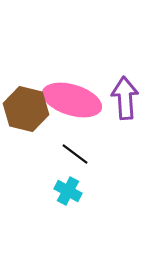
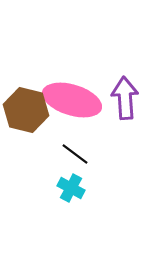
brown hexagon: moved 1 px down
cyan cross: moved 3 px right, 3 px up
